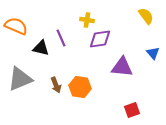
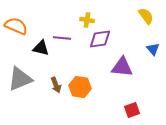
purple line: moved 1 px right; rotated 60 degrees counterclockwise
blue triangle: moved 4 px up
